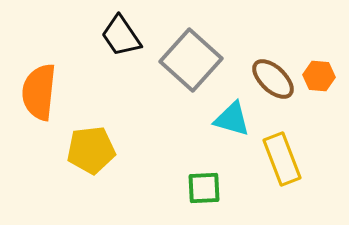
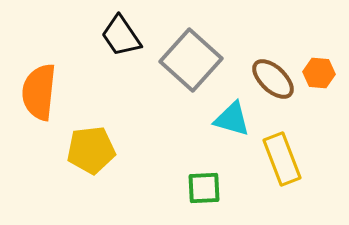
orange hexagon: moved 3 px up
